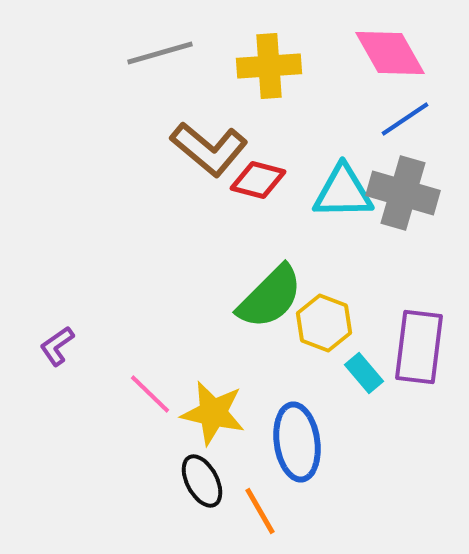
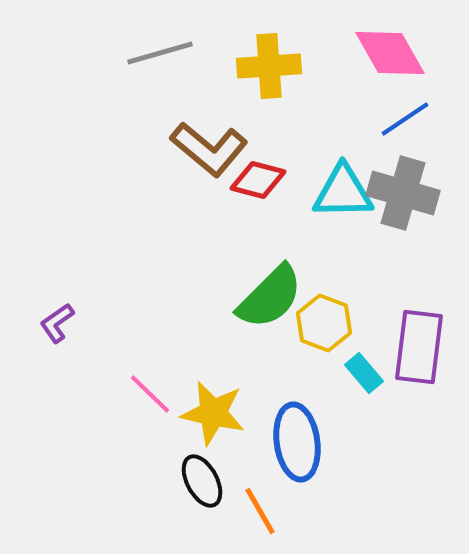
purple L-shape: moved 23 px up
